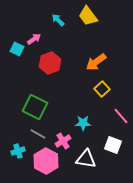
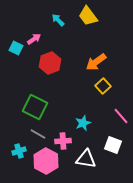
cyan square: moved 1 px left, 1 px up
yellow square: moved 1 px right, 3 px up
cyan star: rotated 21 degrees counterclockwise
pink cross: rotated 28 degrees clockwise
cyan cross: moved 1 px right
